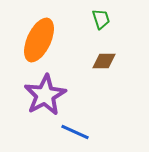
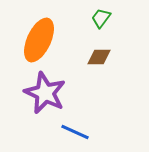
green trapezoid: moved 1 px up; rotated 125 degrees counterclockwise
brown diamond: moved 5 px left, 4 px up
purple star: moved 2 px up; rotated 18 degrees counterclockwise
